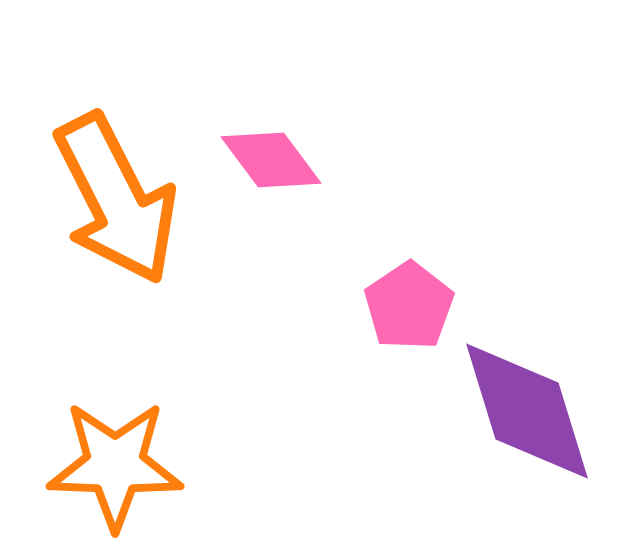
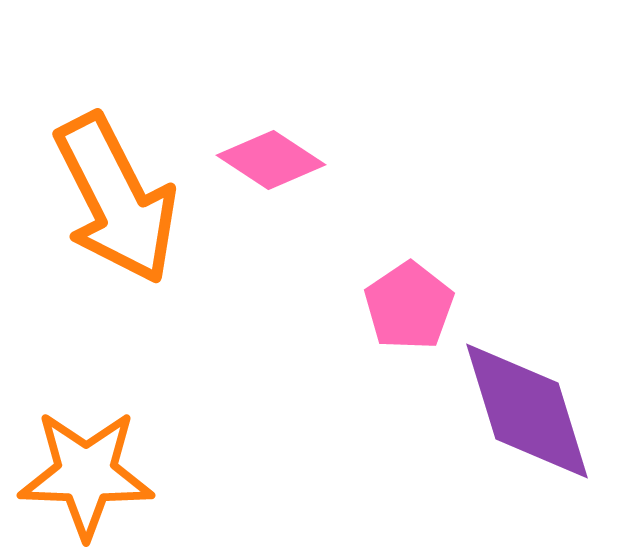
pink diamond: rotated 20 degrees counterclockwise
orange star: moved 29 px left, 9 px down
